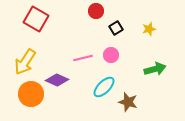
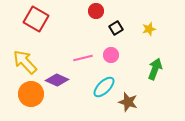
yellow arrow: rotated 104 degrees clockwise
green arrow: rotated 55 degrees counterclockwise
